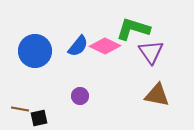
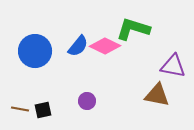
purple triangle: moved 22 px right, 14 px down; rotated 44 degrees counterclockwise
purple circle: moved 7 px right, 5 px down
black square: moved 4 px right, 8 px up
